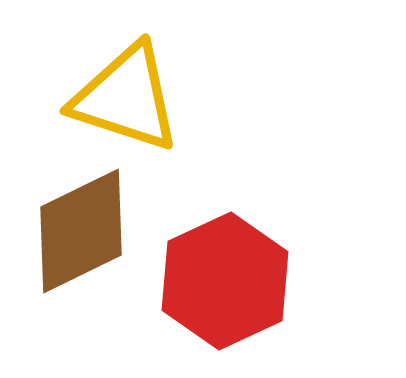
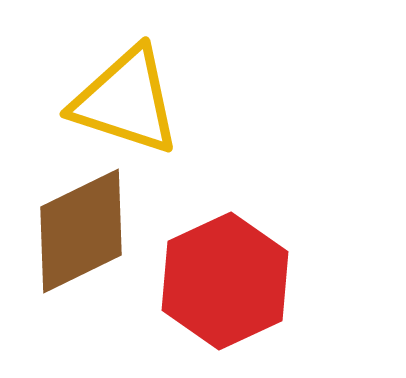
yellow triangle: moved 3 px down
